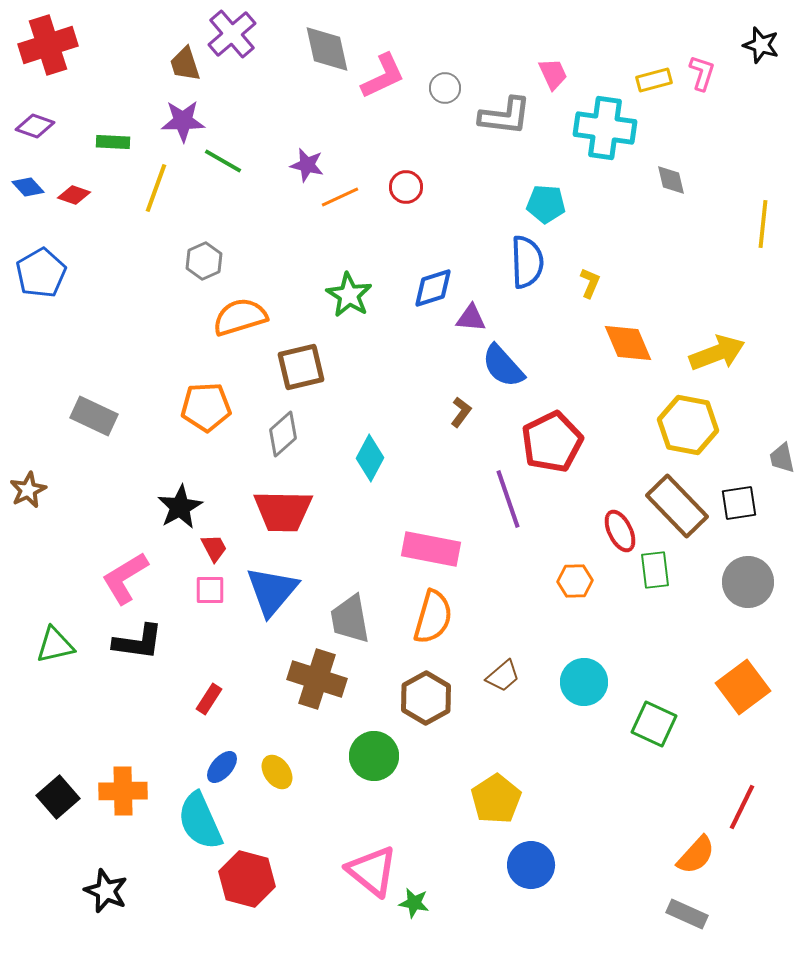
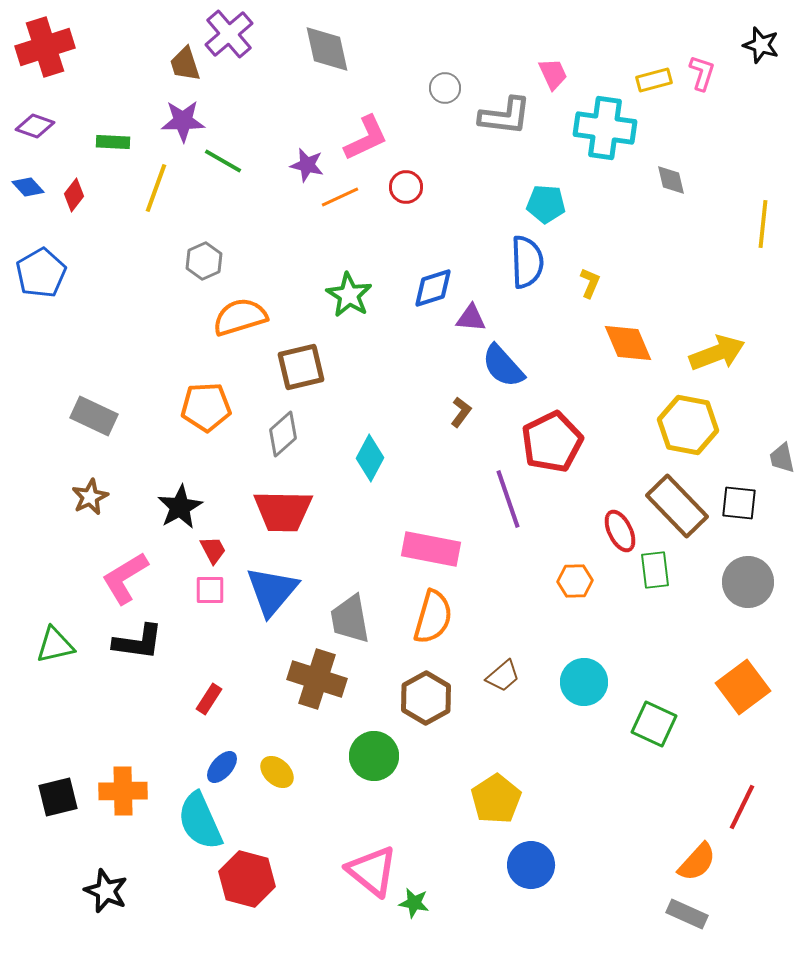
purple cross at (232, 34): moved 3 px left
red cross at (48, 45): moved 3 px left, 2 px down
pink L-shape at (383, 76): moved 17 px left, 62 px down
red diamond at (74, 195): rotated 72 degrees counterclockwise
brown star at (28, 490): moved 62 px right, 7 px down
black square at (739, 503): rotated 15 degrees clockwise
red trapezoid at (214, 548): moved 1 px left, 2 px down
yellow ellipse at (277, 772): rotated 12 degrees counterclockwise
black square at (58, 797): rotated 27 degrees clockwise
orange semicircle at (696, 855): moved 1 px right, 7 px down
